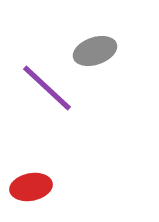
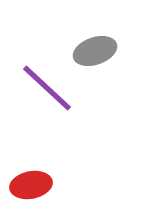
red ellipse: moved 2 px up
